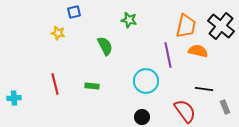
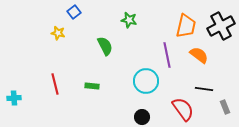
blue square: rotated 24 degrees counterclockwise
black cross: rotated 24 degrees clockwise
orange semicircle: moved 1 px right, 4 px down; rotated 24 degrees clockwise
purple line: moved 1 px left
red semicircle: moved 2 px left, 2 px up
